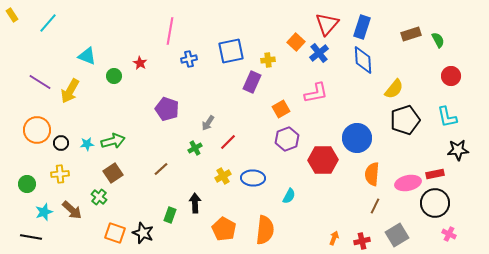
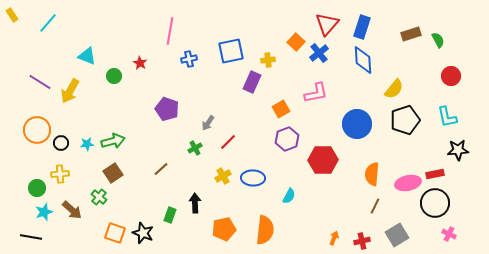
blue circle at (357, 138): moved 14 px up
green circle at (27, 184): moved 10 px right, 4 px down
orange pentagon at (224, 229): rotated 30 degrees clockwise
